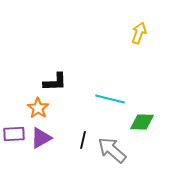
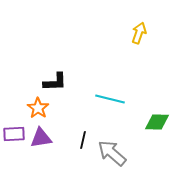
green diamond: moved 15 px right
purple triangle: rotated 20 degrees clockwise
gray arrow: moved 3 px down
